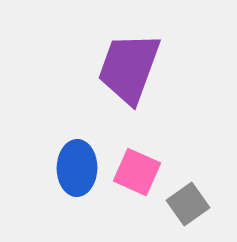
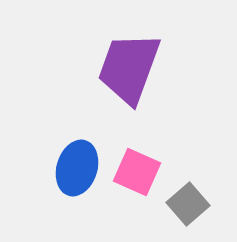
blue ellipse: rotated 16 degrees clockwise
gray square: rotated 6 degrees counterclockwise
